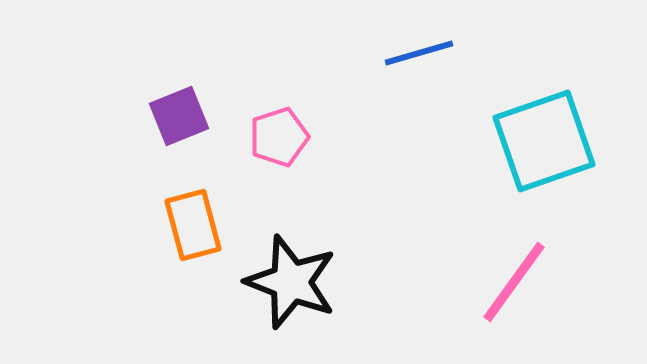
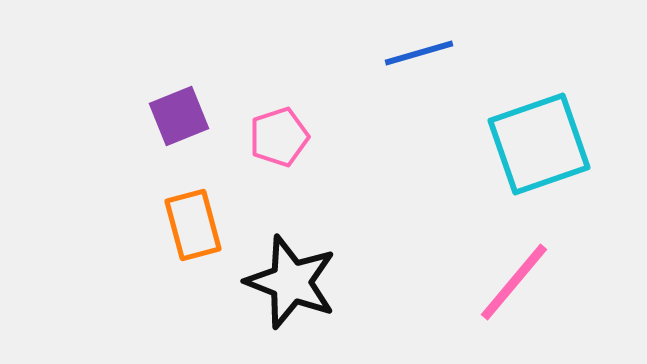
cyan square: moved 5 px left, 3 px down
pink line: rotated 4 degrees clockwise
